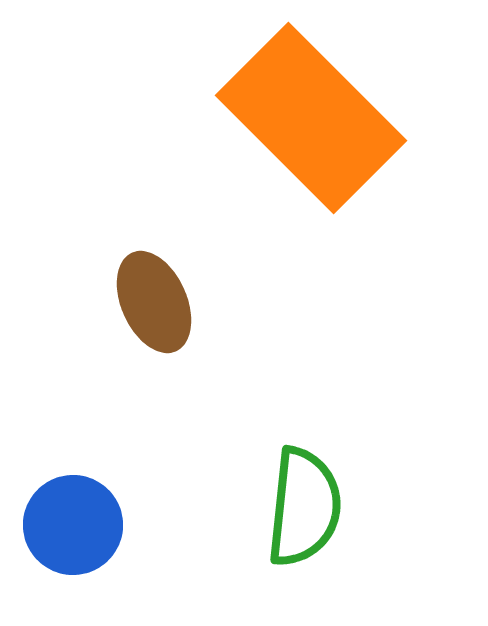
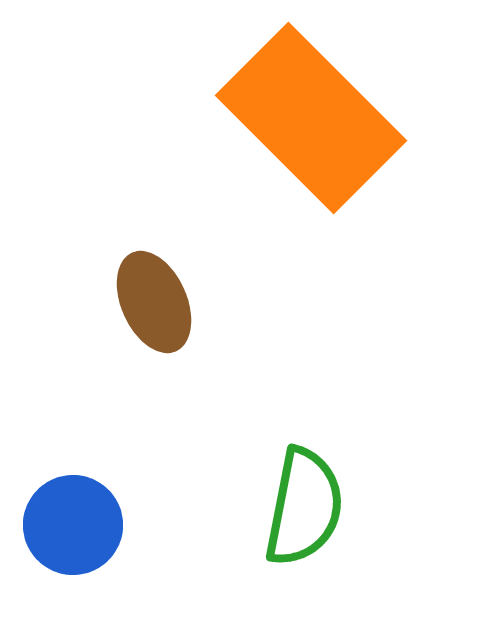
green semicircle: rotated 5 degrees clockwise
